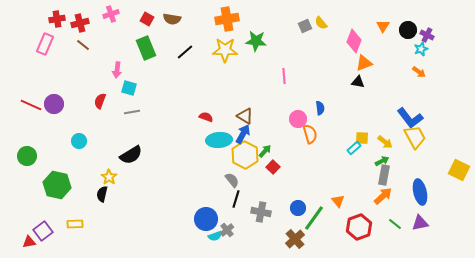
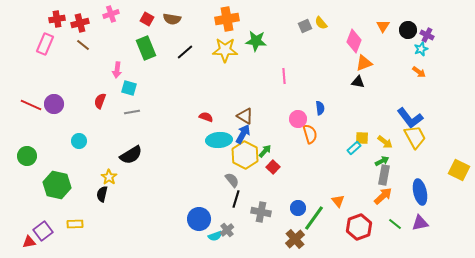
blue circle at (206, 219): moved 7 px left
